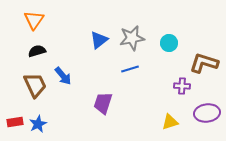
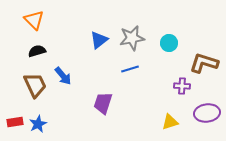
orange triangle: rotated 20 degrees counterclockwise
